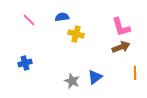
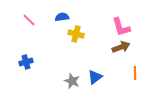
blue cross: moved 1 px right, 1 px up
